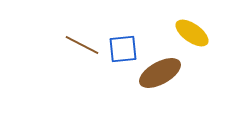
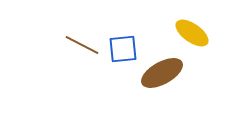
brown ellipse: moved 2 px right
